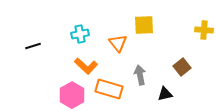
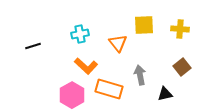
yellow cross: moved 24 px left, 1 px up
